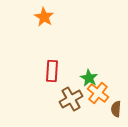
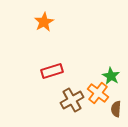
orange star: moved 5 px down; rotated 12 degrees clockwise
red rectangle: rotated 70 degrees clockwise
green star: moved 22 px right, 2 px up
brown cross: moved 1 px right, 1 px down
